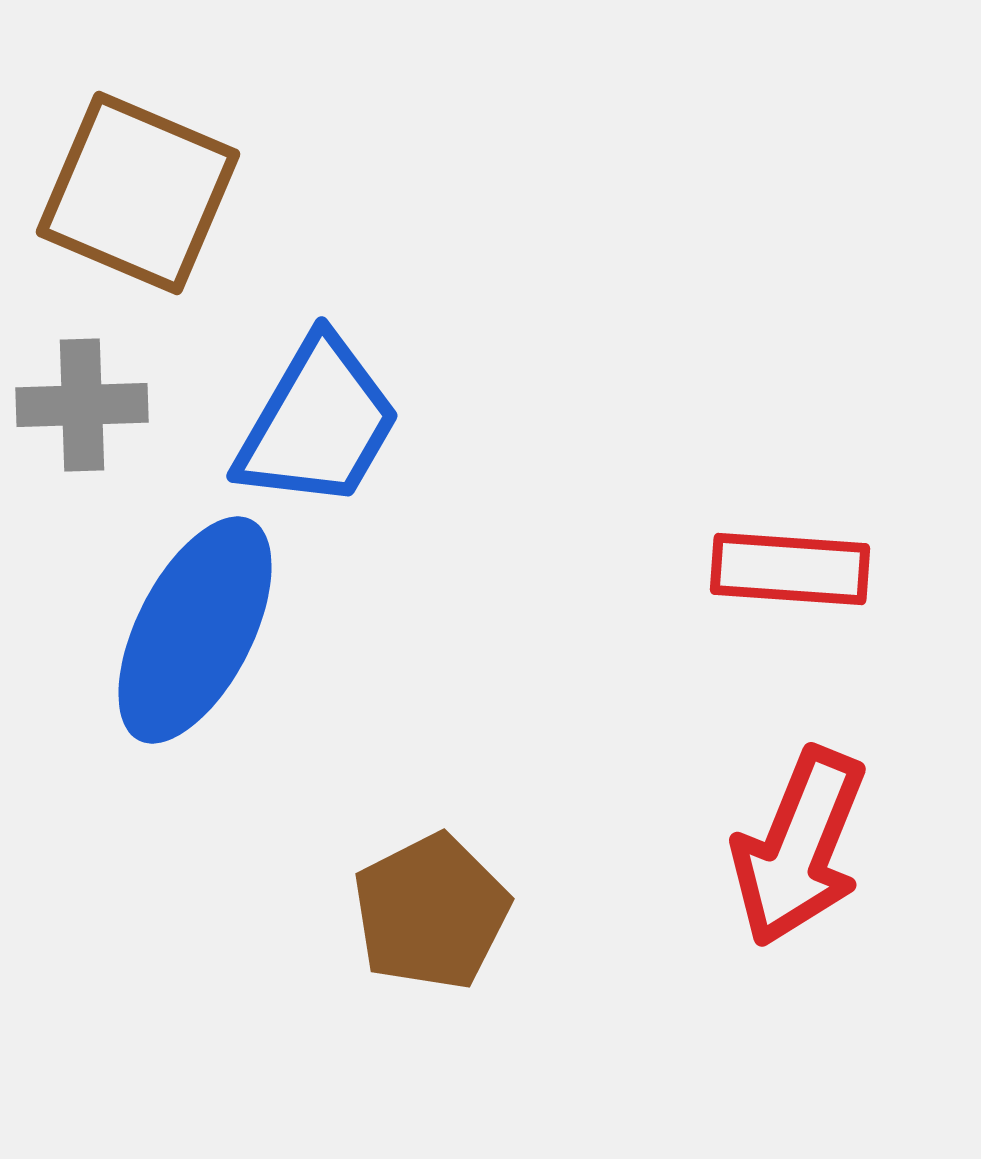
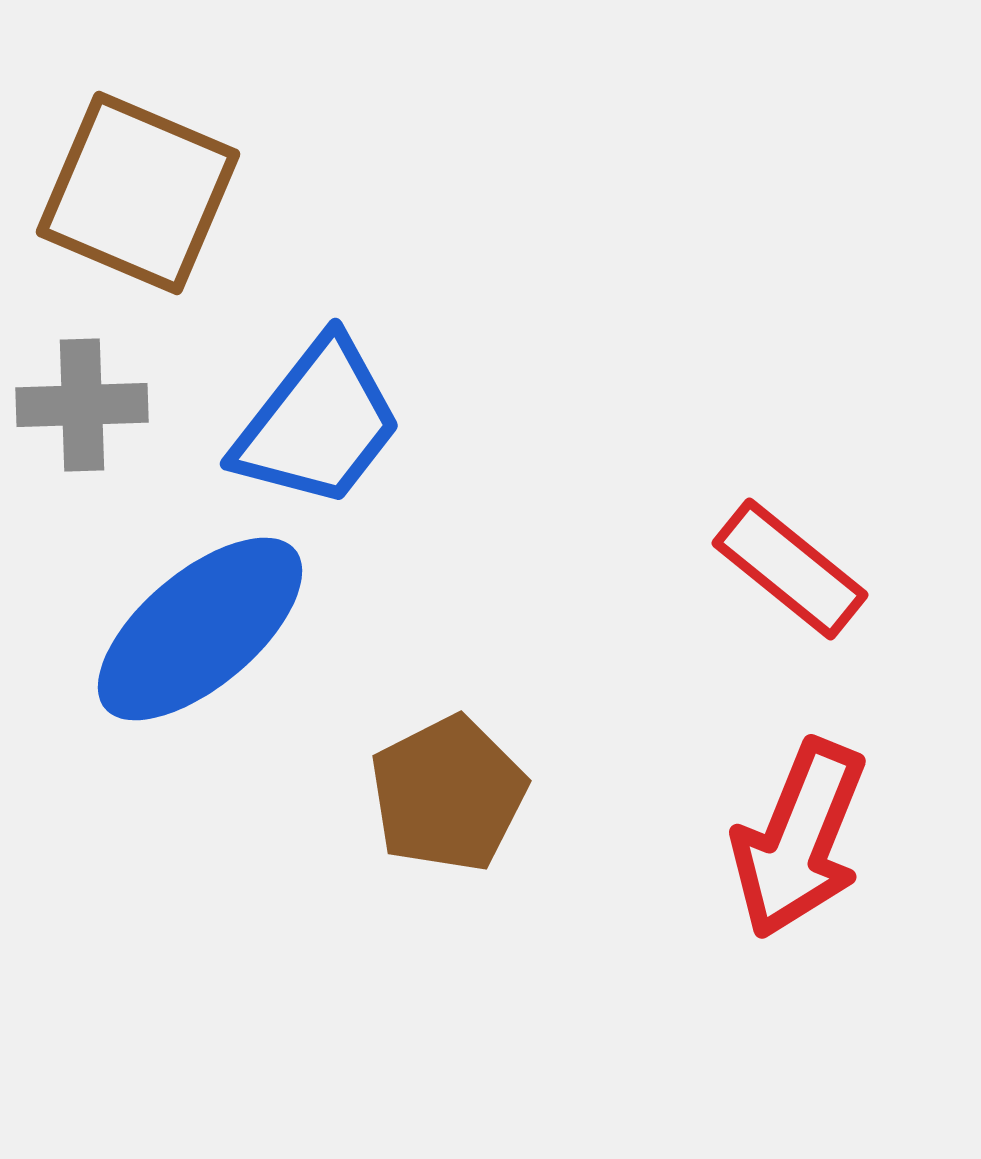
blue trapezoid: rotated 8 degrees clockwise
red rectangle: rotated 35 degrees clockwise
blue ellipse: moved 5 px right, 1 px up; rotated 23 degrees clockwise
red arrow: moved 8 px up
brown pentagon: moved 17 px right, 118 px up
